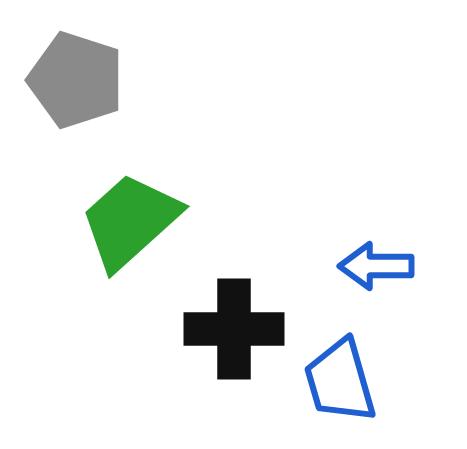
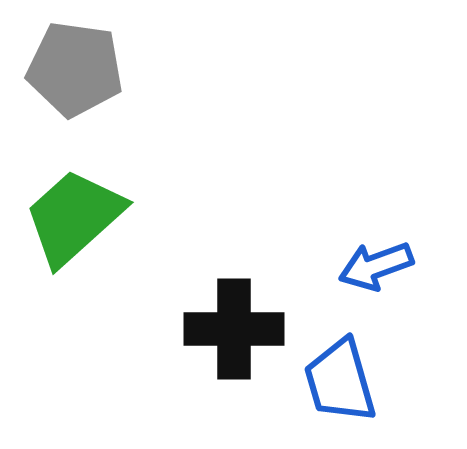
gray pentagon: moved 1 px left, 11 px up; rotated 10 degrees counterclockwise
green trapezoid: moved 56 px left, 4 px up
blue arrow: rotated 20 degrees counterclockwise
